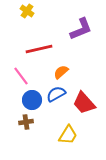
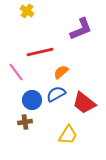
red line: moved 1 px right, 3 px down
pink line: moved 5 px left, 4 px up
red trapezoid: rotated 10 degrees counterclockwise
brown cross: moved 1 px left
